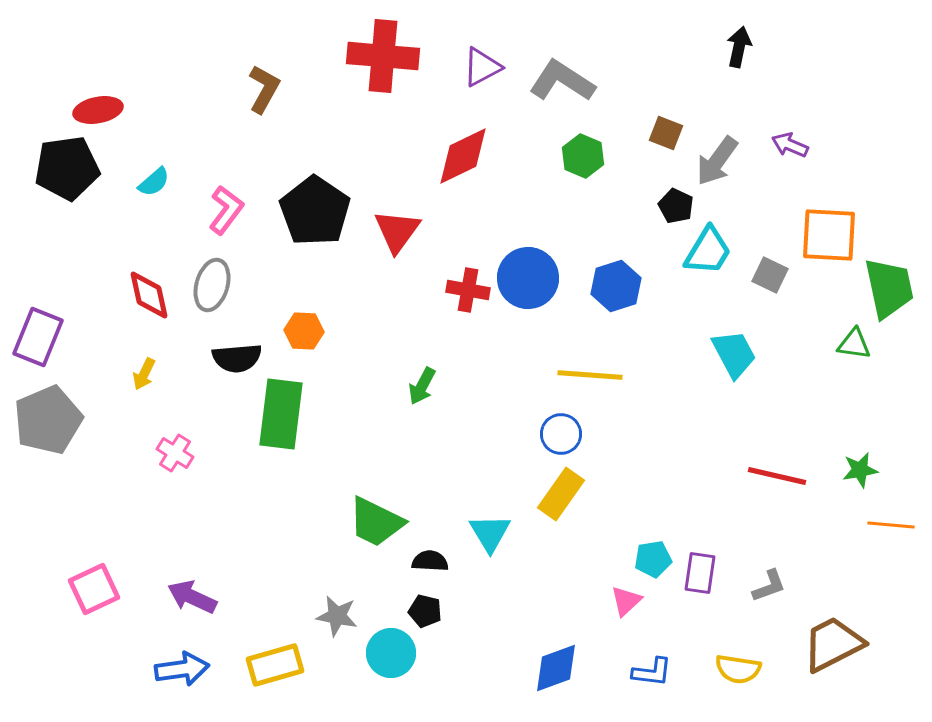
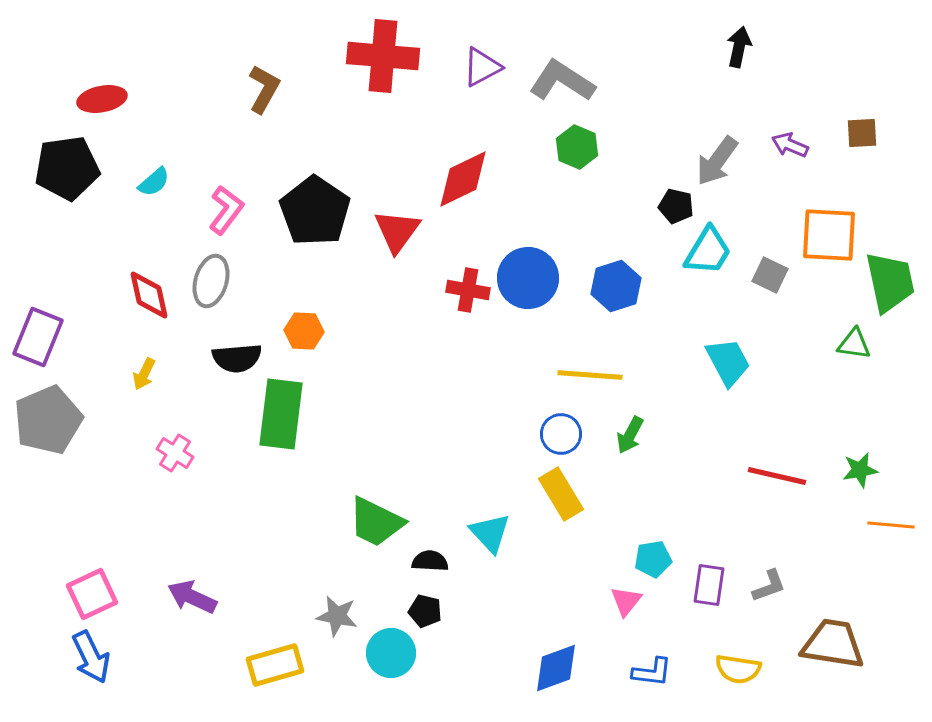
red ellipse at (98, 110): moved 4 px right, 11 px up
brown square at (666, 133): moved 196 px right; rotated 24 degrees counterclockwise
red diamond at (463, 156): moved 23 px down
green hexagon at (583, 156): moved 6 px left, 9 px up
black pentagon at (676, 206): rotated 12 degrees counterclockwise
gray ellipse at (212, 285): moved 1 px left, 4 px up
green trapezoid at (889, 288): moved 1 px right, 6 px up
cyan trapezoid at (734, 354): moved 6 px left, 8 px down
green arrow at (422, 386): moved 208 px right, 49 px down
yellow rectangle at (561, 494): rotated 66 degrees counterclockwise
cyan triangle at (490, 533): rotated 12 degrees counterclockwise
purple rectangle at (700, 573): moved 9 px right, 12 px down
pink square at (94, 589): moved 2 px left, 5 px down
pink triangle at (626, 601): rotated 8 degrees counterclockwise
brown trapezoid at (833, 644): rotated 36 degrees clockwise
blue arrow at (182, 669): moved 91 px left, 12 px up; rotated 72 degrees clockwise
